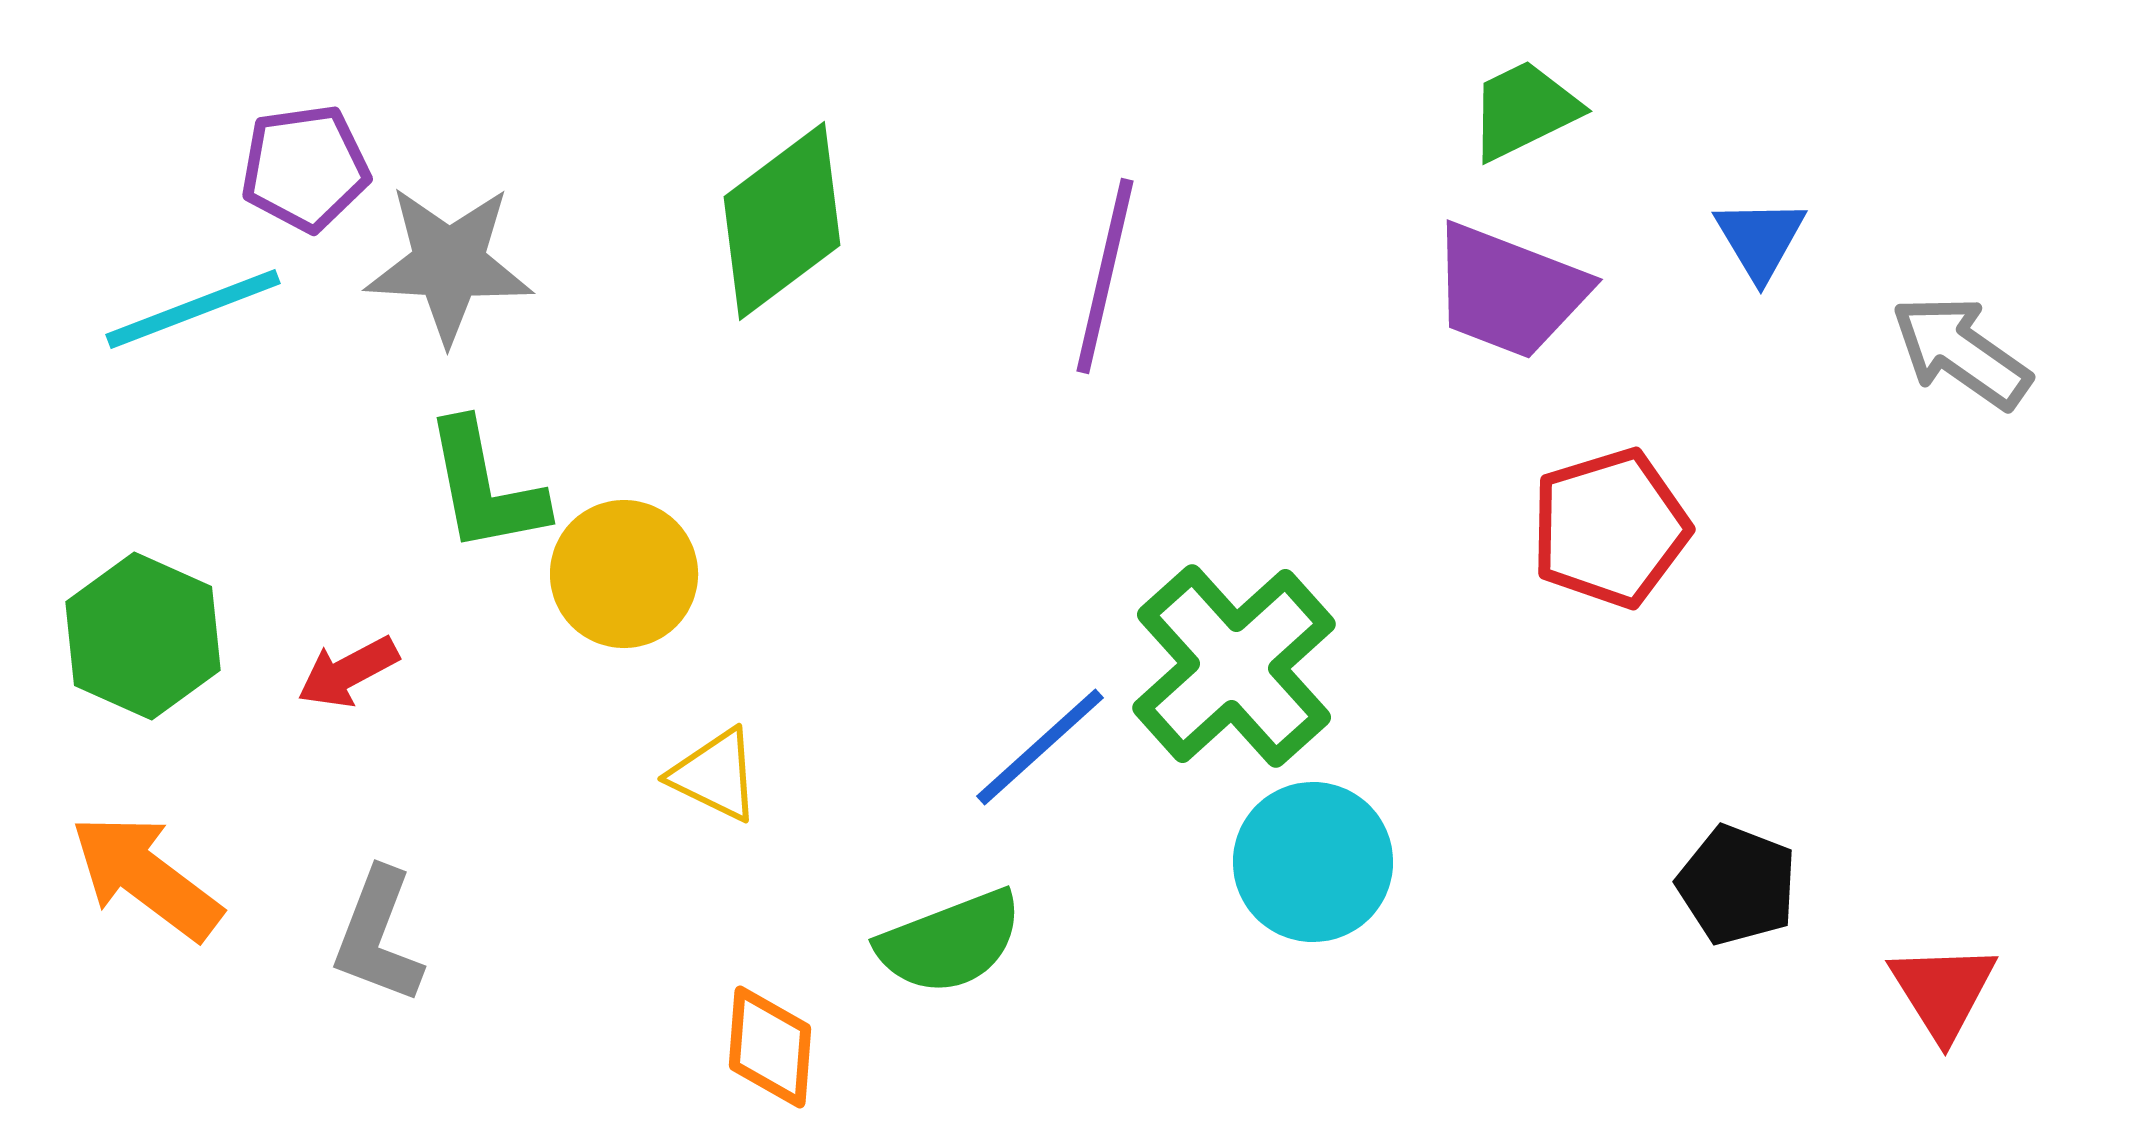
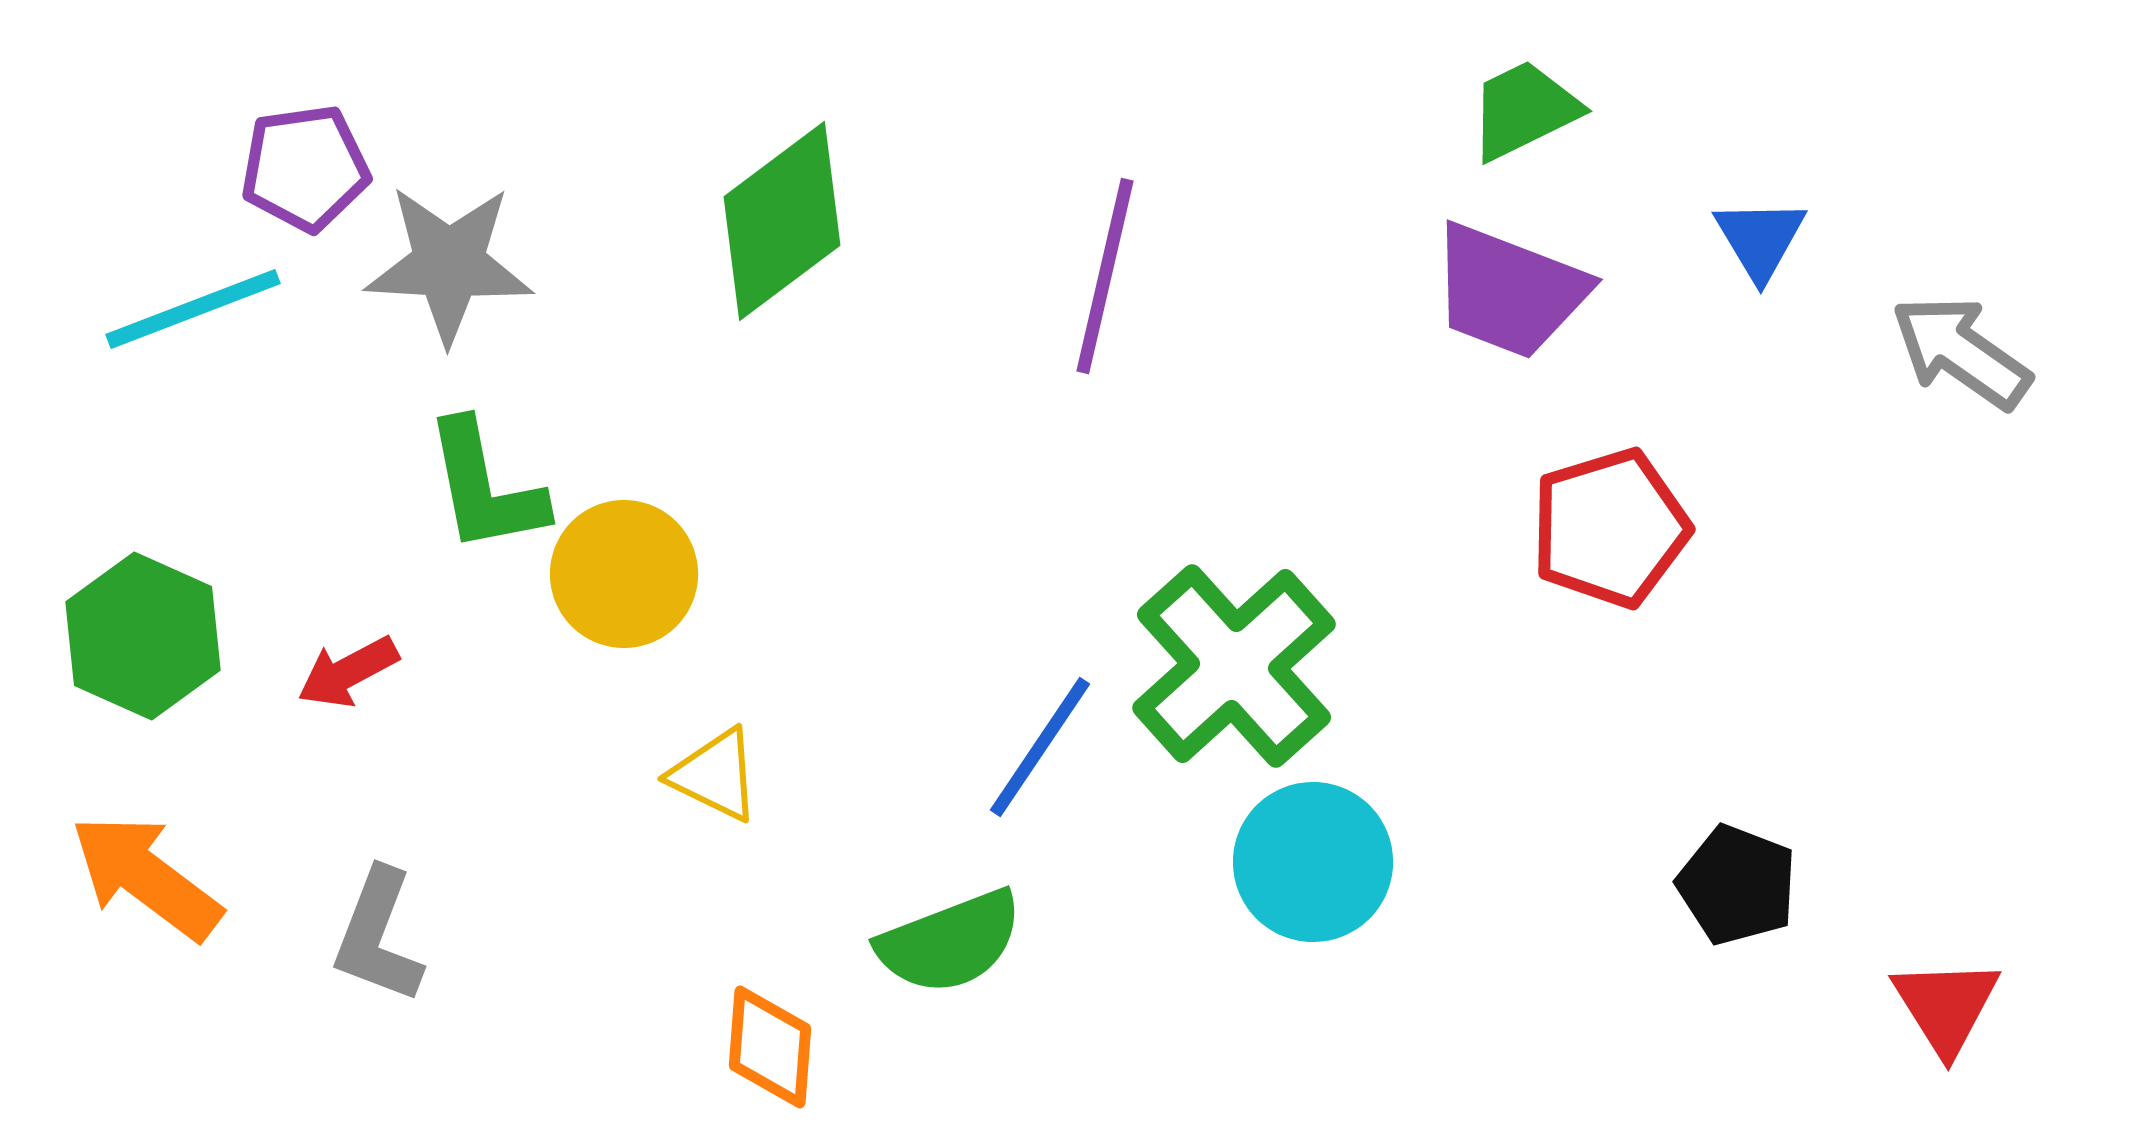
blue line: rotated 14 degrees counterclockwise
red triangle: moved 3 px right, 15 px down
